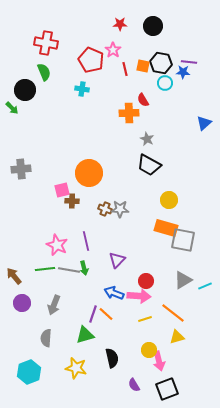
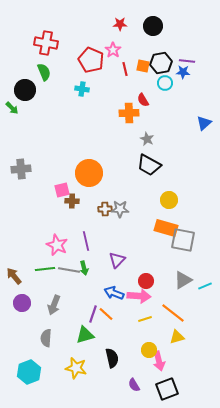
purple line at (189, 62): moved 2 px left, 1 px up
black hexagon at (161, 63): rotated 20 degrees counterclockwise
brown cross at (105, 209): rotated 24 degrees counterclockwise
